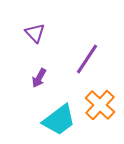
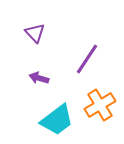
purple arrow: rotated 78 degrees clockwise
orange cross: rotated 16 degrees clockwise
cyan trapezoid: moved 2 px left
